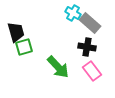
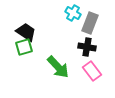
gray rectangle: rotated 70 degrees clockwise
black trapezoid: moved 10 px right; rotated 40 degrees counterclockwise
